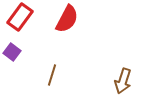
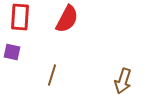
red rectangle: rotated 32 degrees counterclockwise
purple square: rotated 24 degrees counterclockwise
